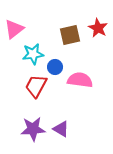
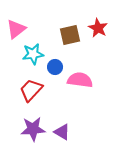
pink triangle: moved 2 px right
red trapezoid: moved 5 px left, 4 px down; rotated 15 degrees clockwise
purple triangle: moved 1 px right, 3 px down
